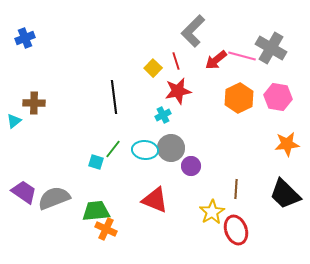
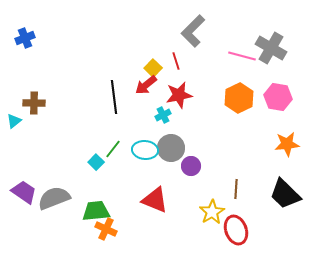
red arrow: moved 70 px left, 25 px down
red star: moved 1 px right, 4 px down
cyan square: rotated 28 degrees clockwise
